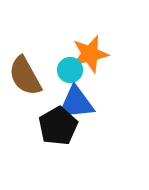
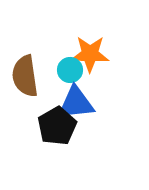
orange star: rotated 15 degrees clockwise
brown semicircle: rotated 21 degrees clockwise
black pentagon: moved 1 px left
